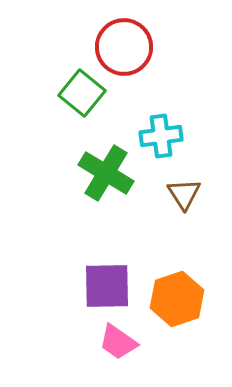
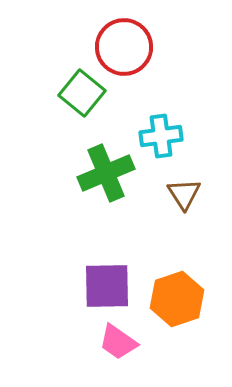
green cross: rotated 36 degrees clockwise
